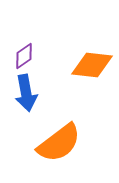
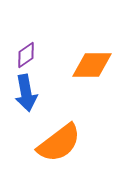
purple diamond: moved 2 px right, 1 px up
orange diamond: rotated 6 degrees counterclockwise
